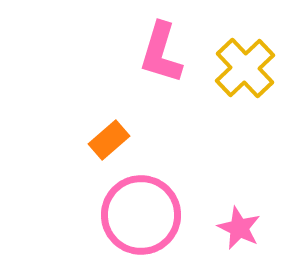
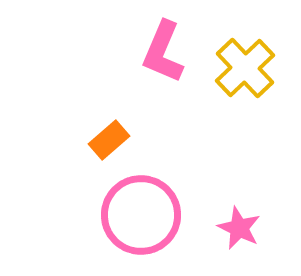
pink L-shape: moved 2 px right, 1 px up; rotated 6 degrees clockwise
